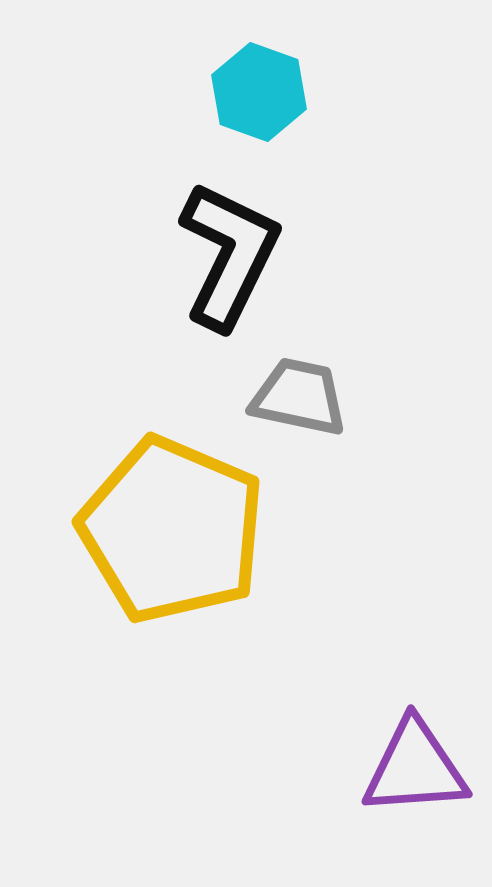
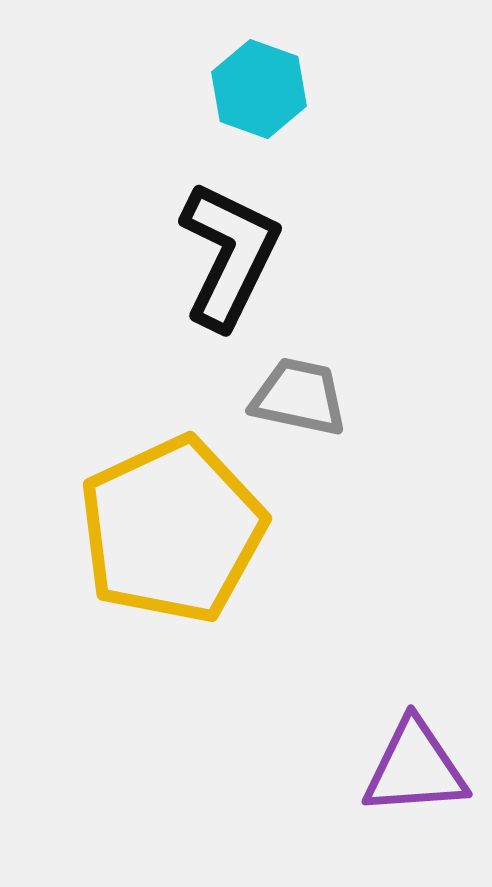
cyan hexagon: moved 3 px up
yellow pentagon: rotated 24 degrees clockwise
